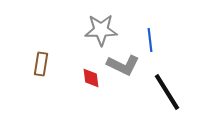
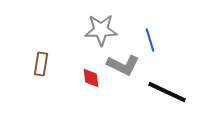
blue line: rotated 10 degrees counterclockwise
black line: rotated 33 degrees counterclockwise
